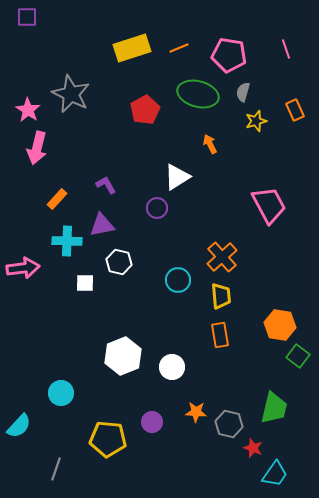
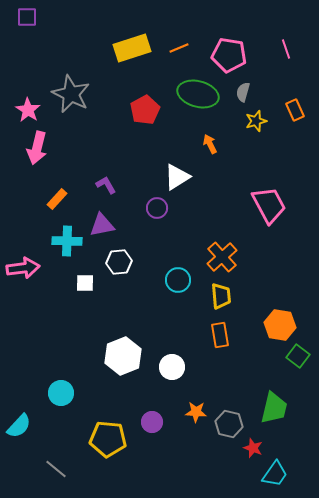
white hexagon at (119, 262): rotated 20 degrees counterclockwise
gray line at (56, 469): rotated 70 degrees counterclockwise
